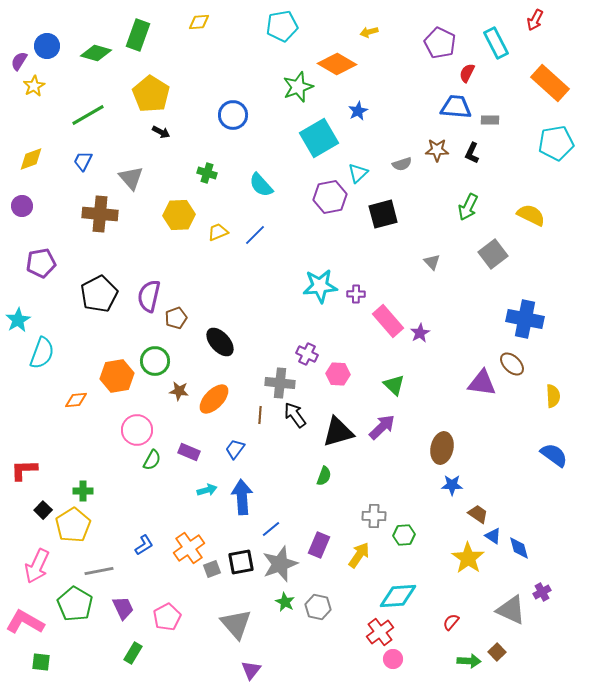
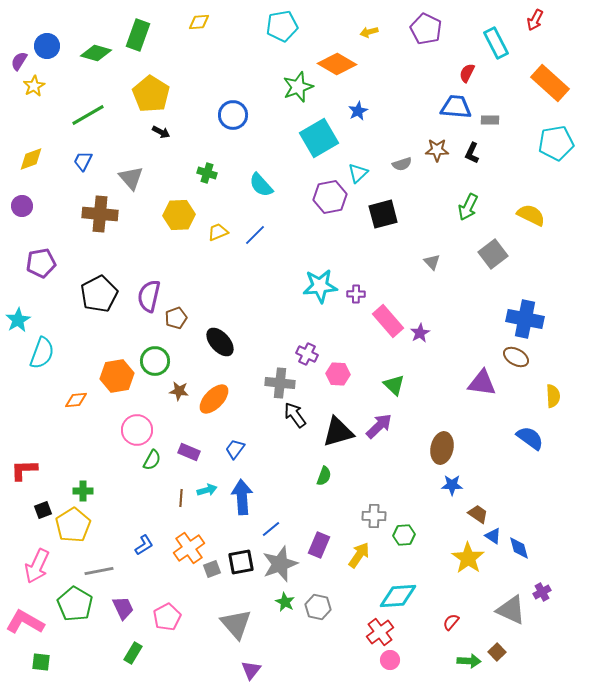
purple pentagon at (440, 43): moved 14 px left, 14 px up
brown ellipse at (512, 364): moved 4 px right, 7 px up; rotated 15 degrees counterclockwise
brown line at (260, 415): moved 79 px left, 83 px down
purple arrow at (382, 427): moved 3 px left, 1 px up
blue semicircle at (554, 455): moved 24 px left, 17 px up
black square at (43, 510): rotated 24 degrees clockwise
pink circle at (393, 659): moved 3 px left, 1 px down
